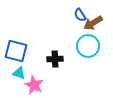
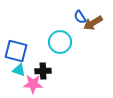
blue semicircle: moved 2 px down
cyan circle: moved 28 px left, 4 px up
black cross: moved 12 px left, 12 px down
cyan triangle: moved 3 px up
pink star: moved 1 px left, 1 px up; rotated 24 degrees counterclockwise
